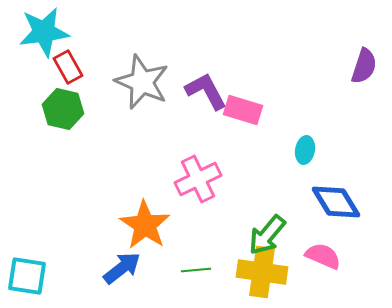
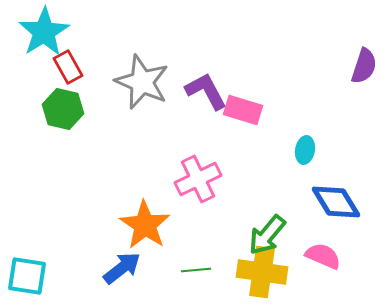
cyan star: rotated 24 degrees counterclockwise
